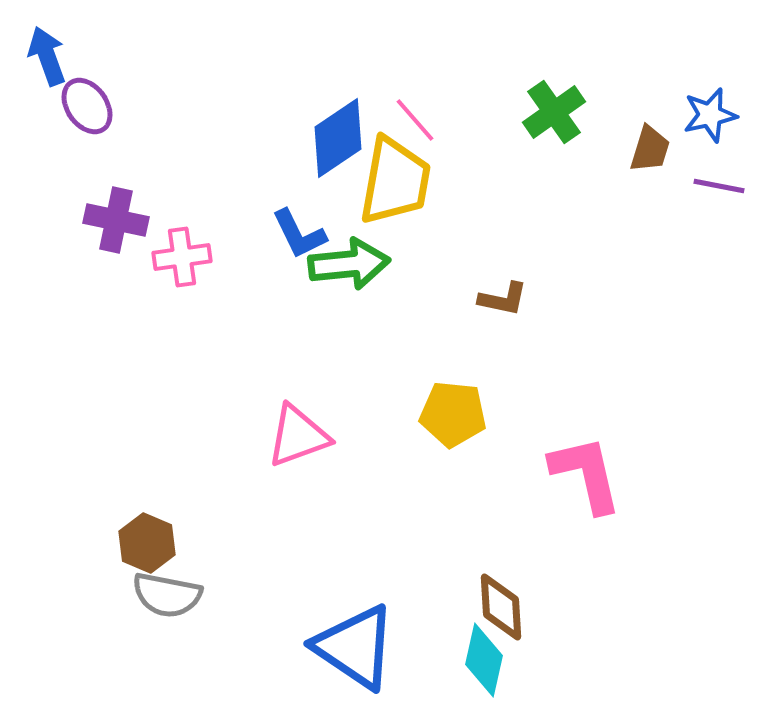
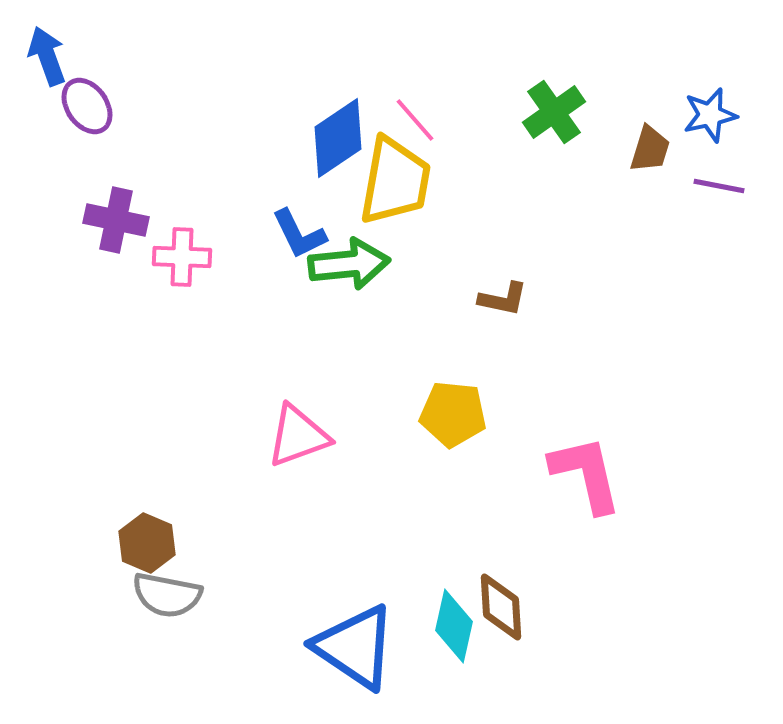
pink cross: rotated 10 degrees clockwise
cyan diamond: moved 30 px left, 34 px up
